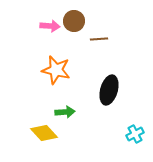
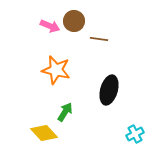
pink arrow: rotated 18 degrees clockwise
brown line: rotated 12 degrees clockwise
green arrow: rotated 54 degrees counterclockwise
